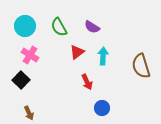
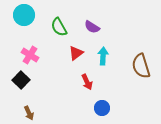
cyan circle: moved 1 px left, 11 px up
red triangle: moved 1 px left, 1 px down
